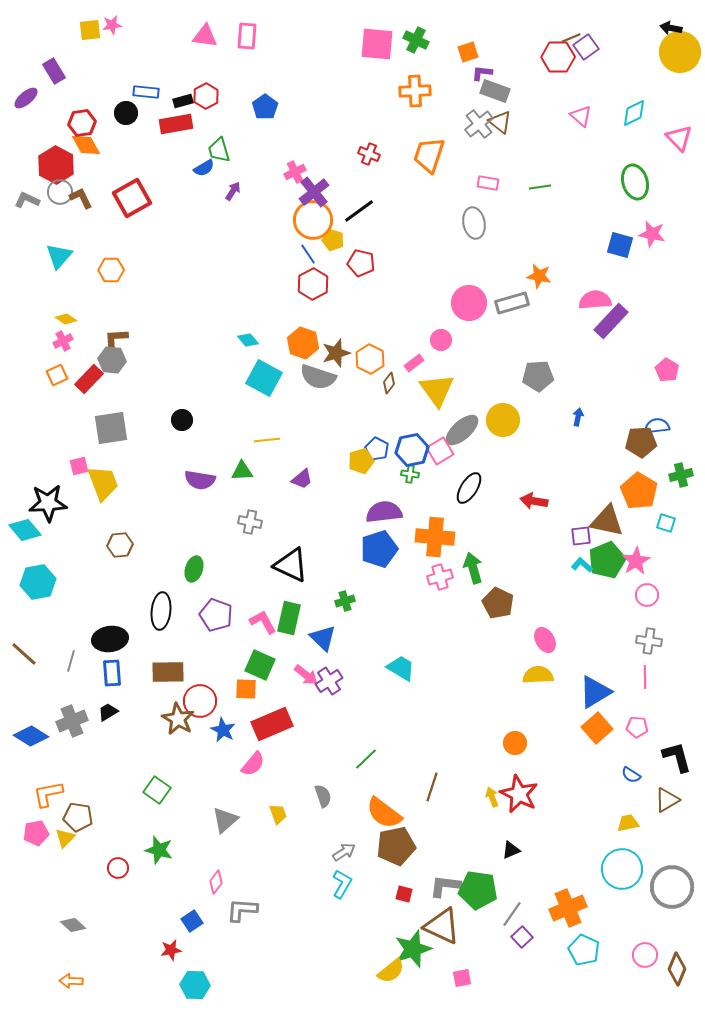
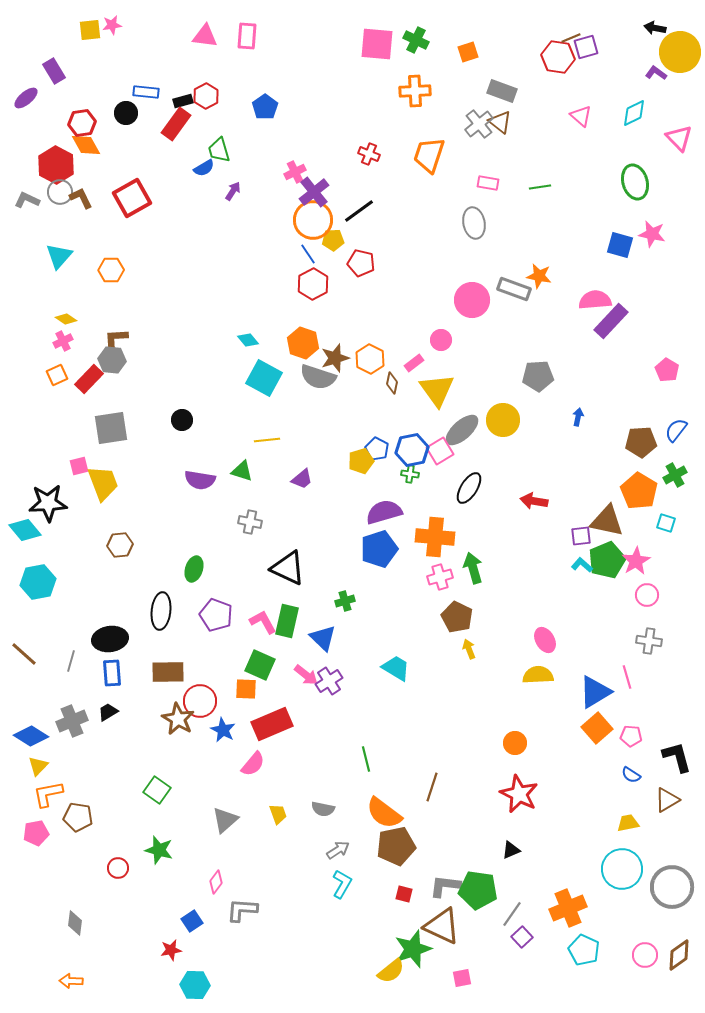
black arrow at (671, 28): moved 16 px left
purple square at (586, 47): rotated 20 degrees clockwise
red hexagon at (558, 57): rotated 8 degrees clockwise
purple L-shape at (482, 73): moved 174 px right; rotated 30 degrees clockwise
gray rectangle at (495, 91): moved 7 px right
red rectangle at (176, 124): rotated 44 degrees counterclockwise
yellow pentagon at (333, 240): rotated 20 degrees counterclockwise
pink circle at (469, 303): moved 3 px right, 3 px up
gray rectangle at (512, 303): moved 2 px right, 14 px up; rotated 36 degrees clockwise
brown star at (336, 353): moved 1 px left, 5 px down
brown diamond at (389, 383): moved 3 px right; rotated 25 degrees counterclockwise
blue semicircle at (657, 426): moved 19 px right, 4 px down; rotated 45 degrees counterclockwise
green triangle at (242, 471): rotated 20 degrees clockwise
green cross at (681, 475): moved 6 px left; rotated 15 degrees counterclockwise
purple semicircle at (384, 512): rotated 9 degrees counterclockwise
black triangle at (291, 565): moved 3 px left, 3 px down
brown pentagon at (498, 603): moved 41 px left, 14 px down
green rectangle at (289, 618): moved 2 px left, 3 px down
cyan trapezoid at (401, 668): moved 5 px left
pink line at (645, 677): moved 18 px left; rotated 15 degrees counterclockwise
pink pentagon at (637, 727): moved 6 px left, 9 px down
green line at (366, 759): rotated 60 degrees counterclockwise
gray semicircle at (323, 796): moved 13 px down; rotated 120 degrees clockwise
yellow arrow at (492, 797): moved 23 px left, 148 px up
yellow triangle at (65, 838): moved 27 px left, 72 px up
gray arrow at (344, 852): moved 6 px left, 2 px up
gray diamond at (73, 925): moved 2 px right, 2 px up; rotated 55 degrees clockwise
brown diamond at (677, 969): moved 2 px right, 14 px up; rotated 32 degrees clockwise
